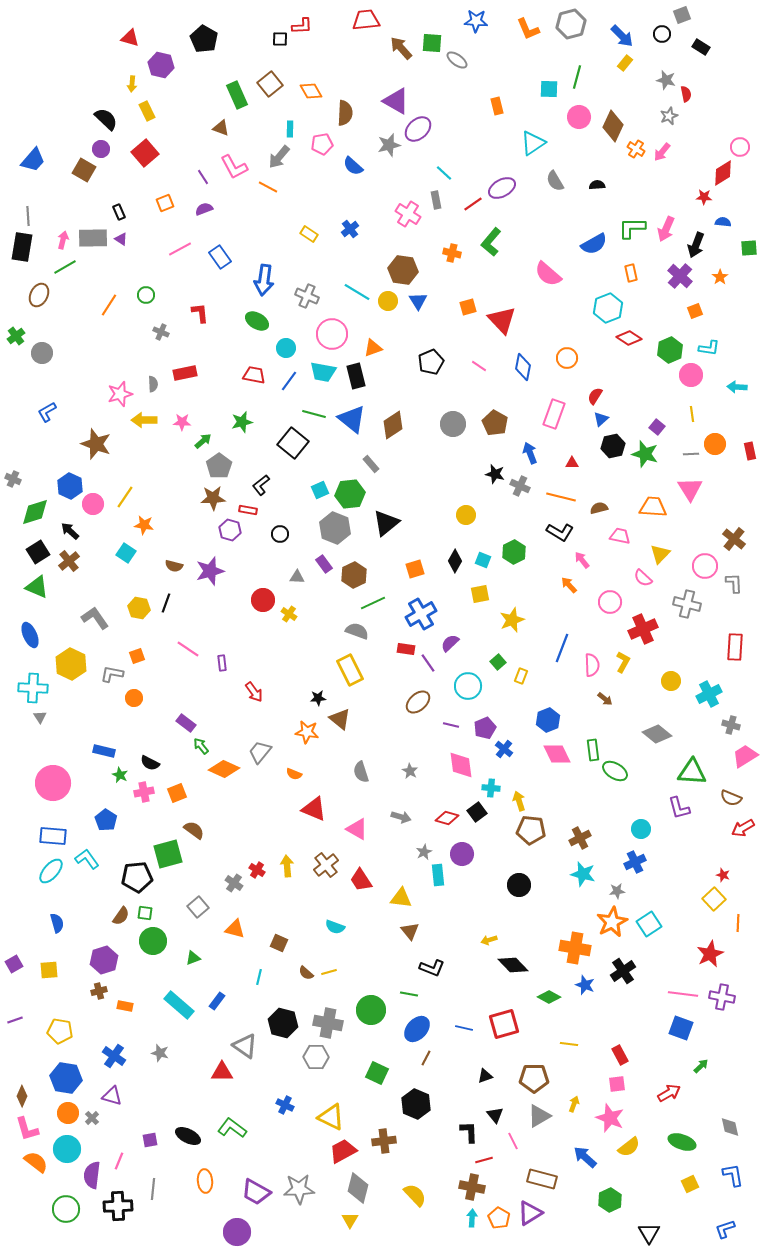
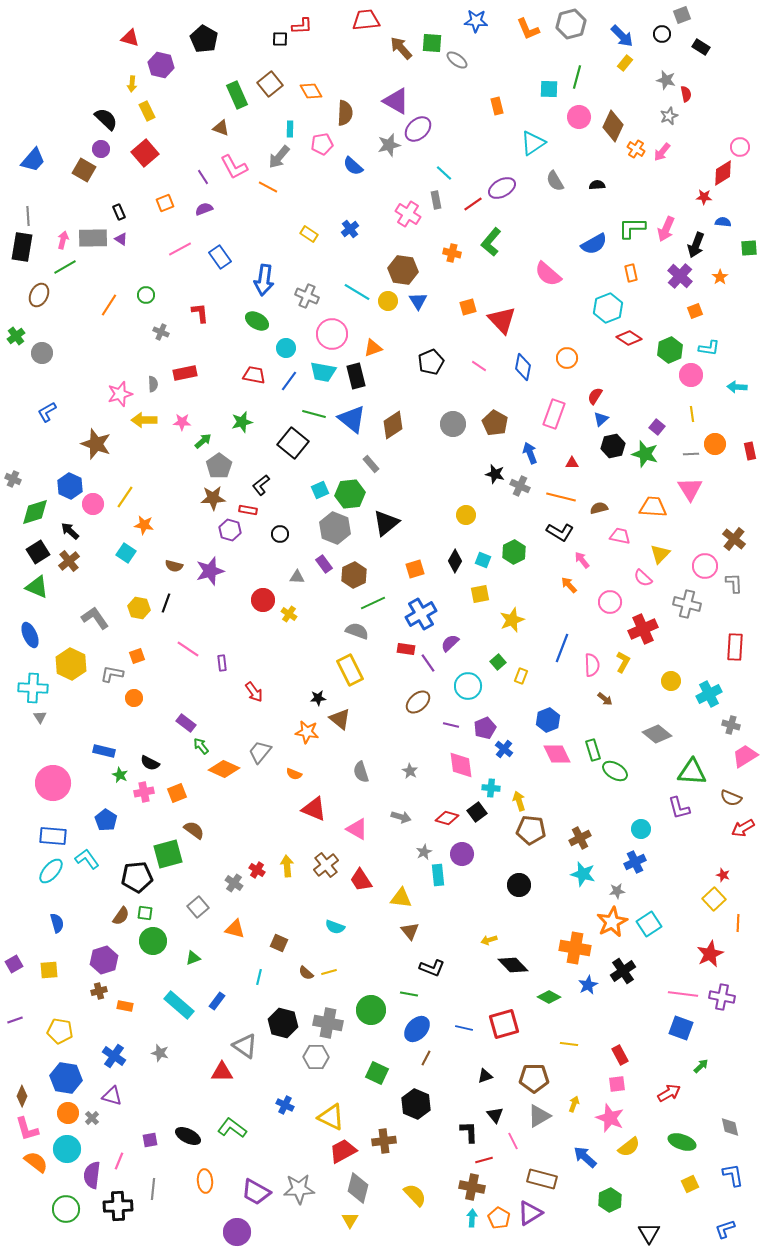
green rectangle at (593, 750): rotated 10 degrees counterclockwise
blue star at (585, 985): moved 3 px right; rotated 24 degrees clockwise
